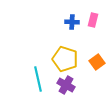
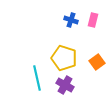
blue cross: moved 1 px left, 2 px up; rotated 16 degrees clockwise
yellow pentagon: moved 1 px left, 1 px up
cyan line: moved 1 px left, 1 px up
purple cross: moved 1 px left
